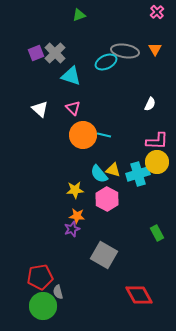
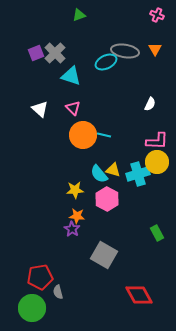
pink cross: moved 3 px down; rotated 24 degrees counterclockwise
purple star: rotated 21 degrees counterclockwise
green circle: moved 11 px left, 2 px down
